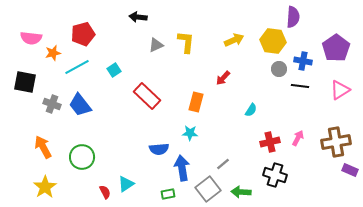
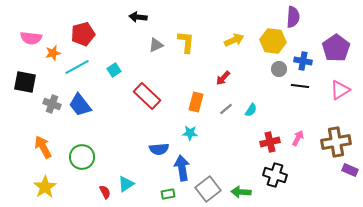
gray line: moved 3 px right, 55 px up
